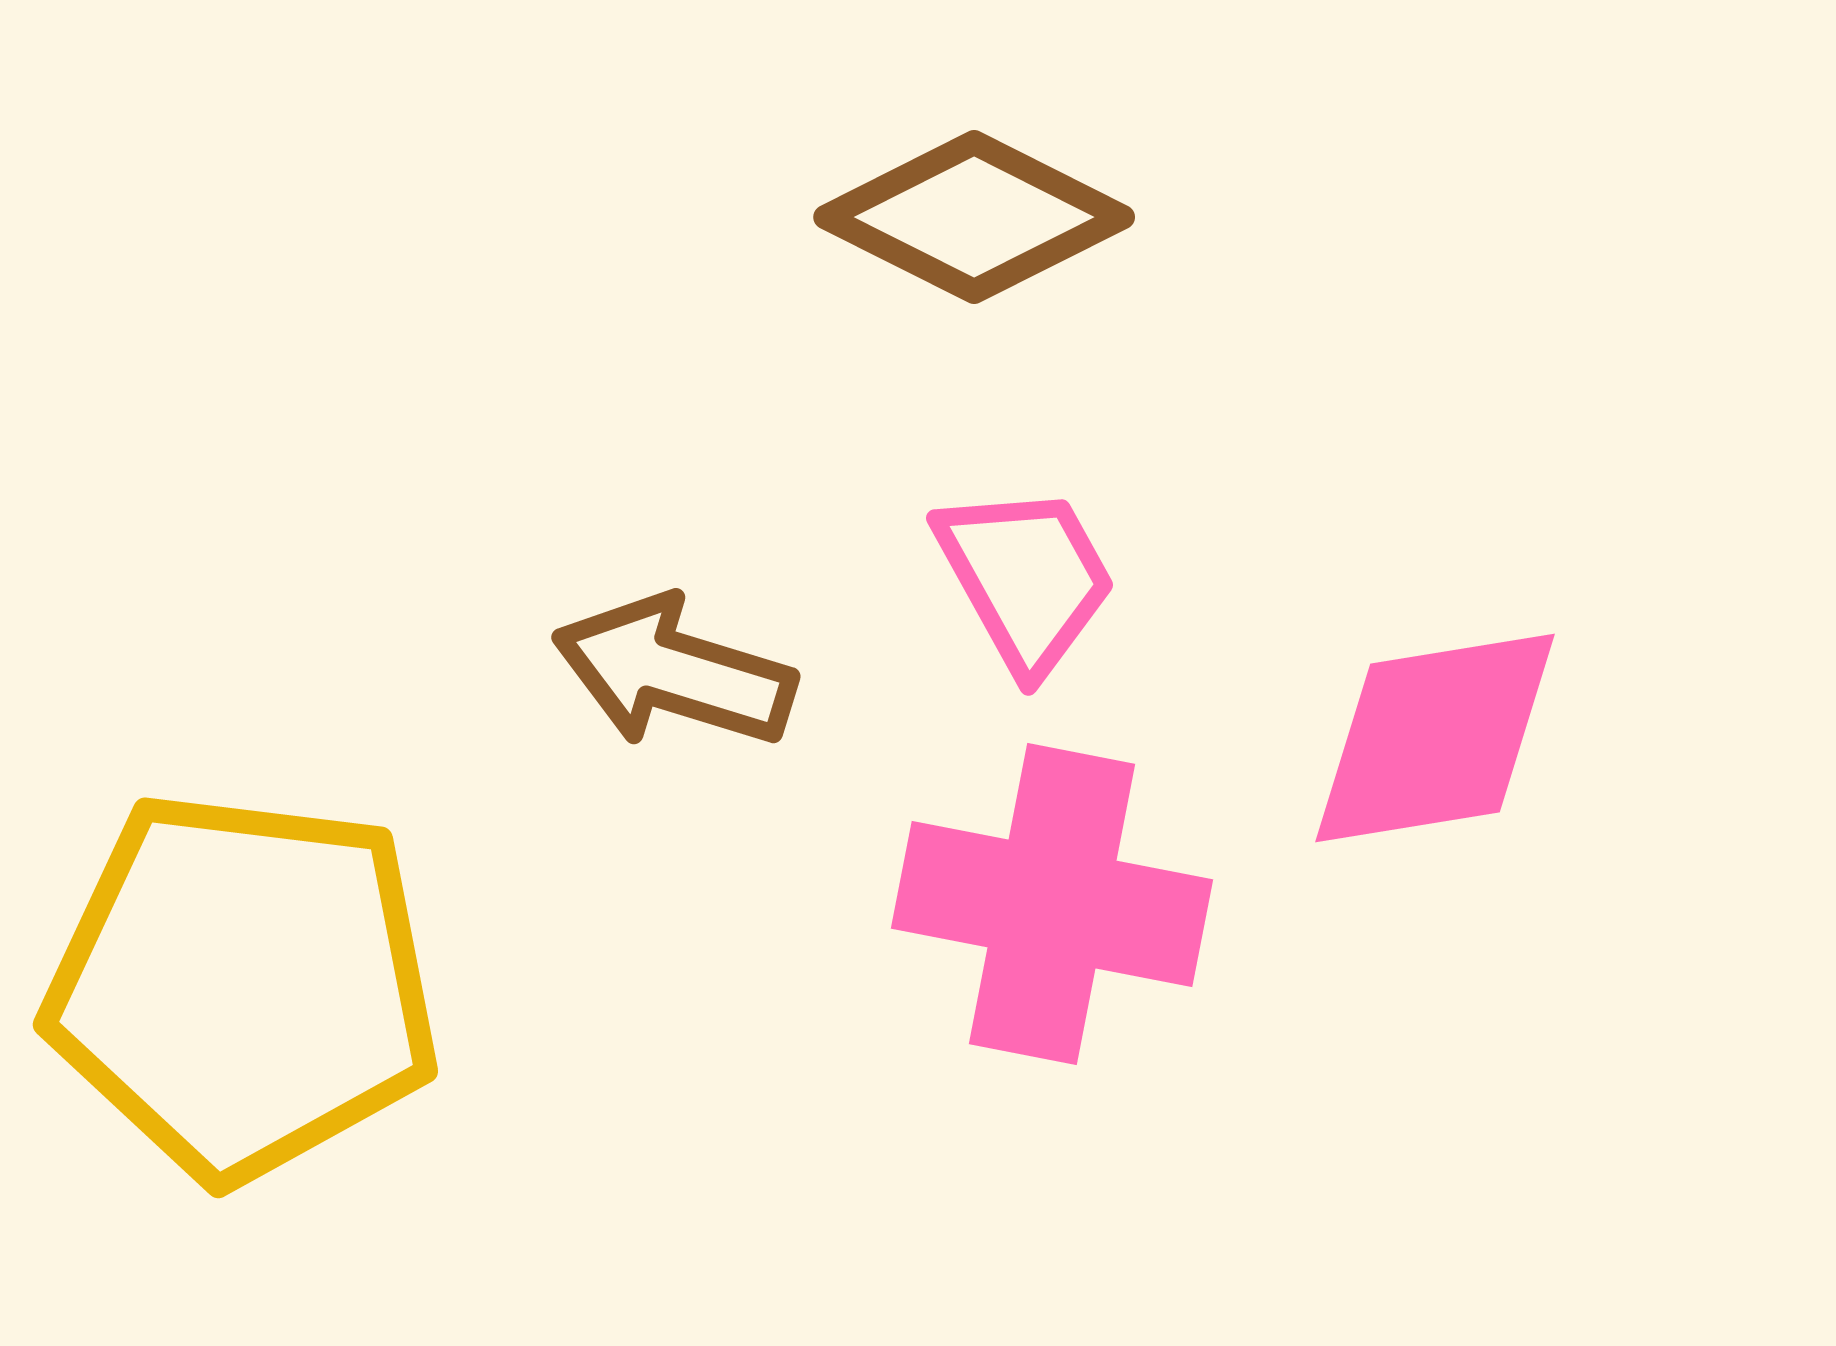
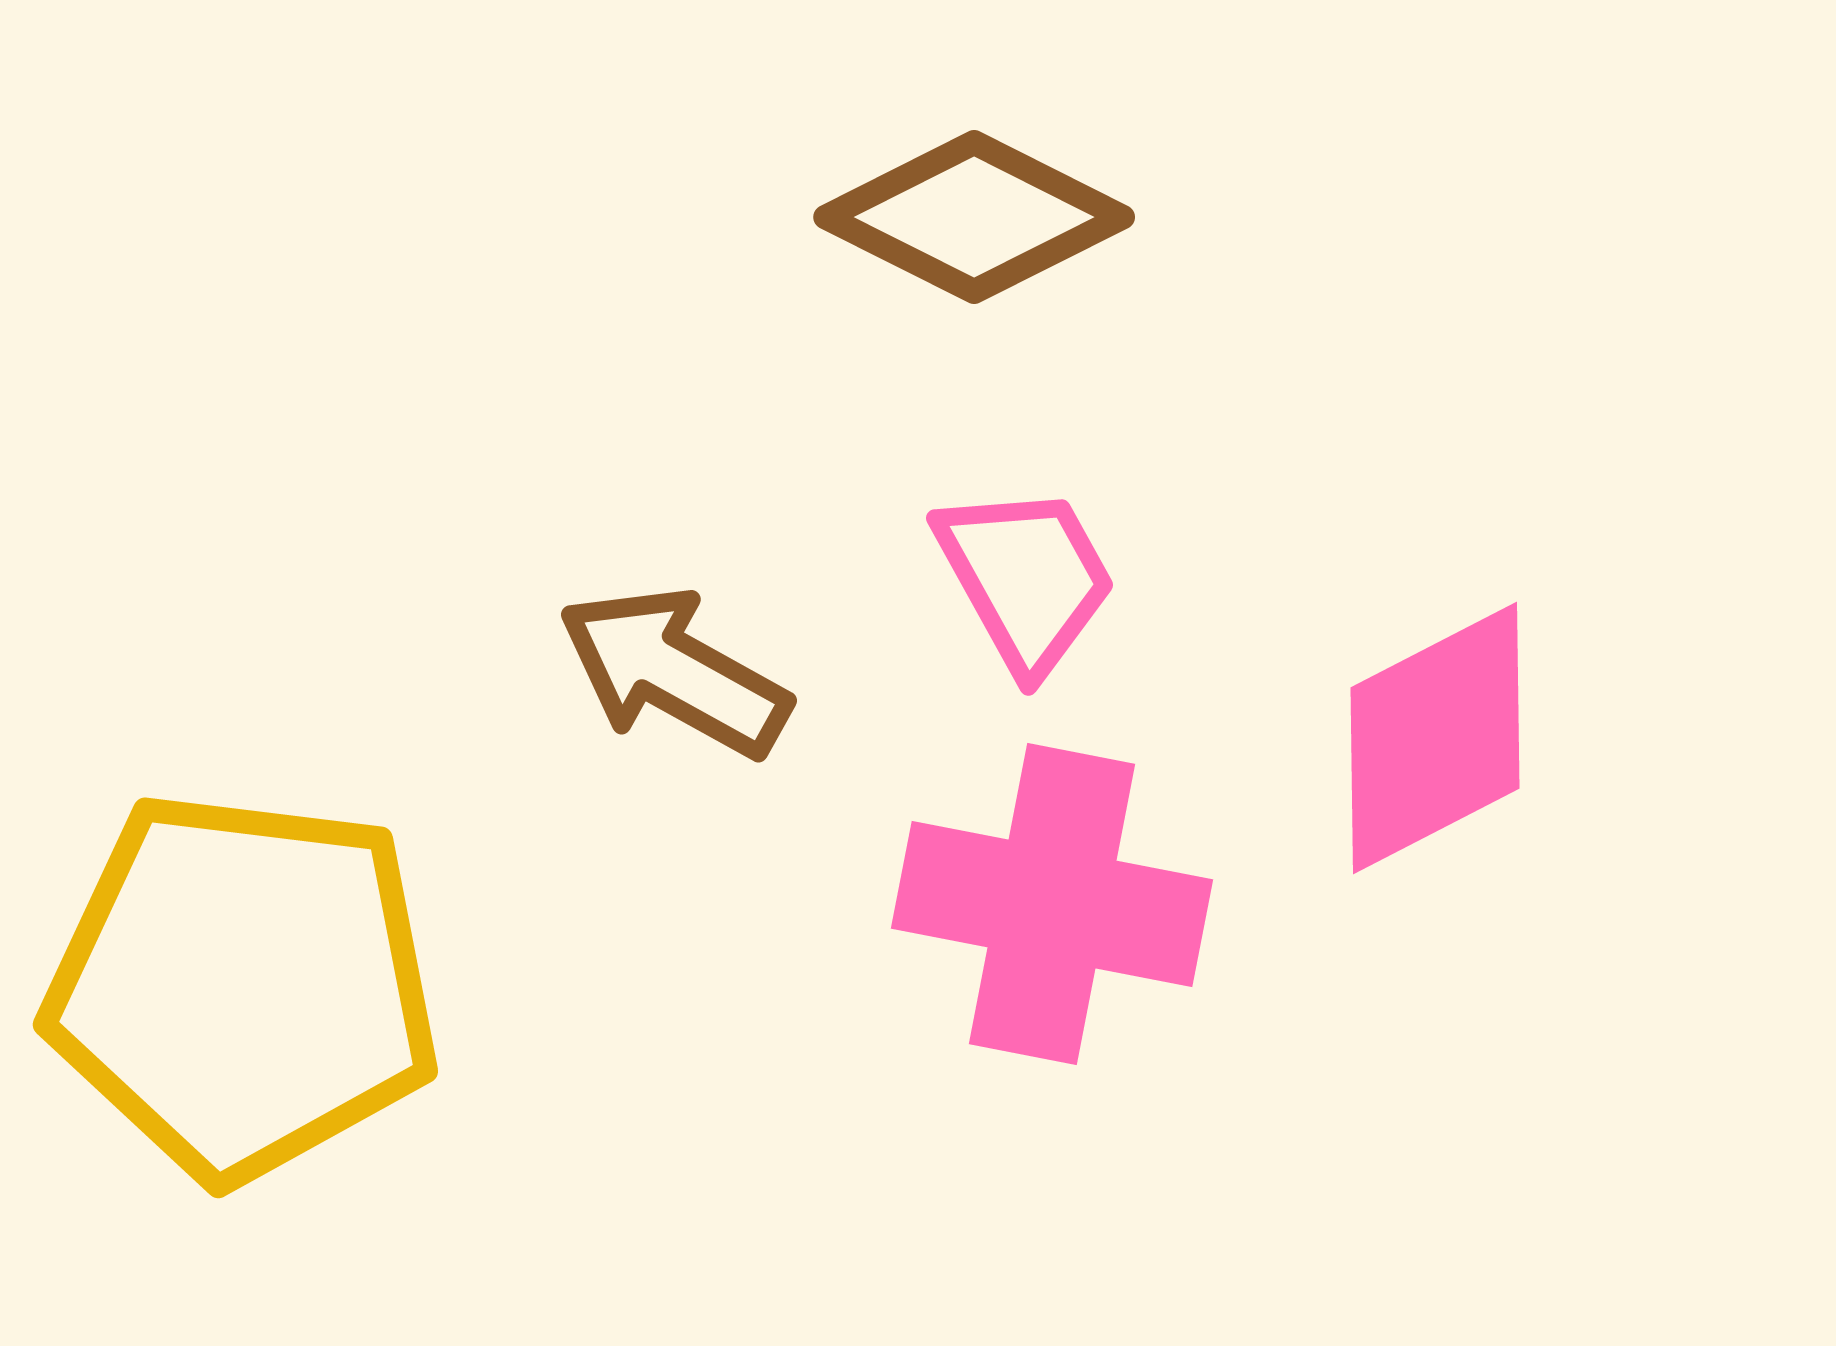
brown arrow: rotated 12 degrees clockwise
pink diamond: rotated 18 degrees counterclockwise
